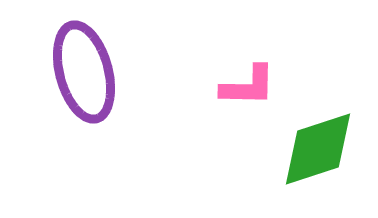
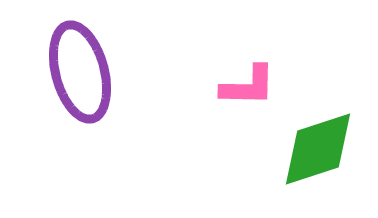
purple ellipse: moved 4 px left
